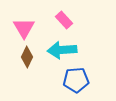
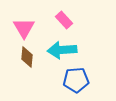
brown diamond: rotated 20 degrees counterclockwise
